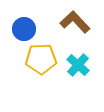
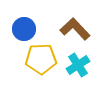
brown L-shape: moved 7 px down
cyan cross: rotated 15 degrees clockwise
